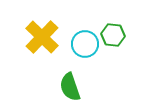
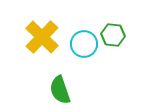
cyan circle: moved 1 px left
green semicircle: moved 10 px left, 3 px down
